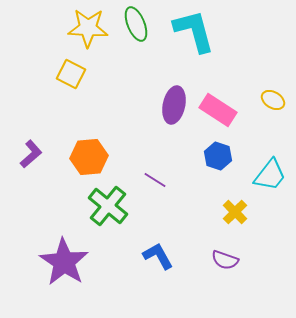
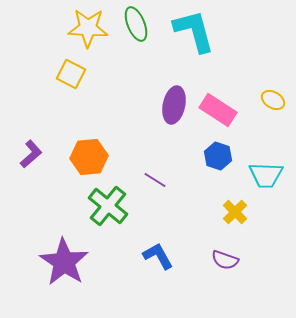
cyan trapezoid: moved 4 px left; rotated 54 degrees clockwise
